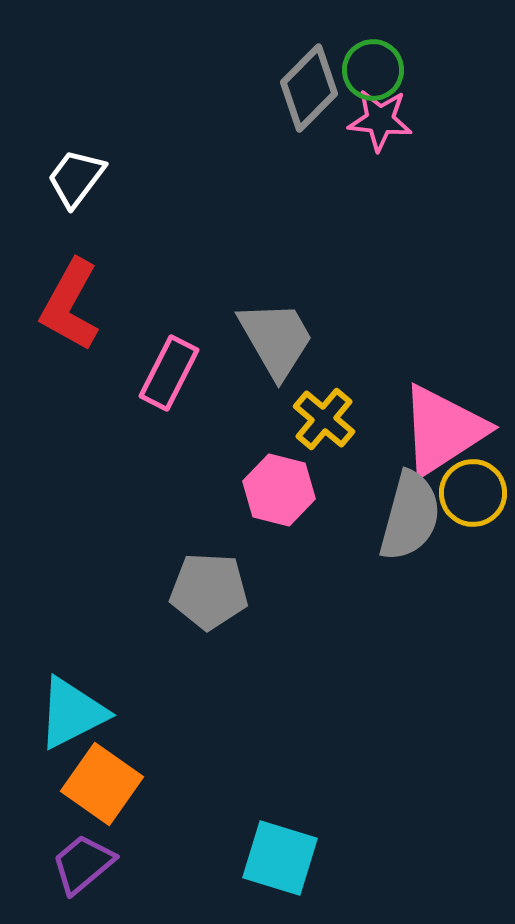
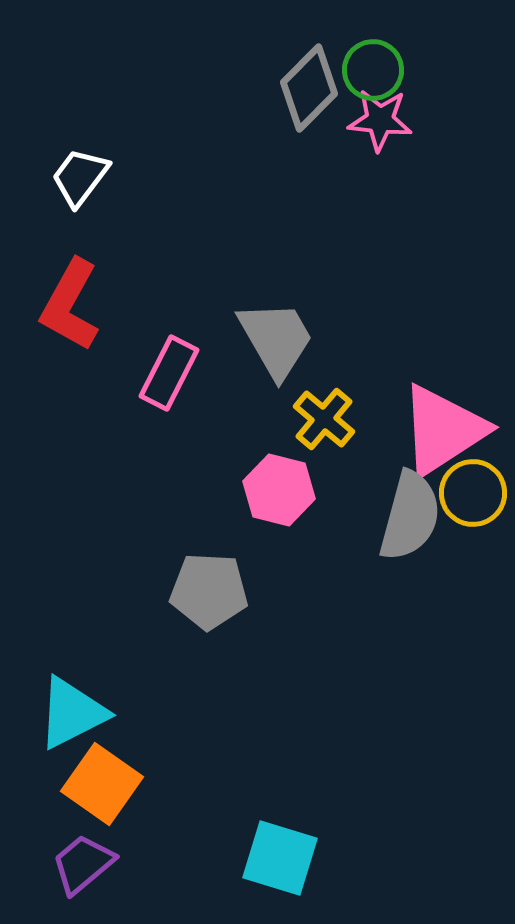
white trapezoid: moved 4 px right, 1 px up
